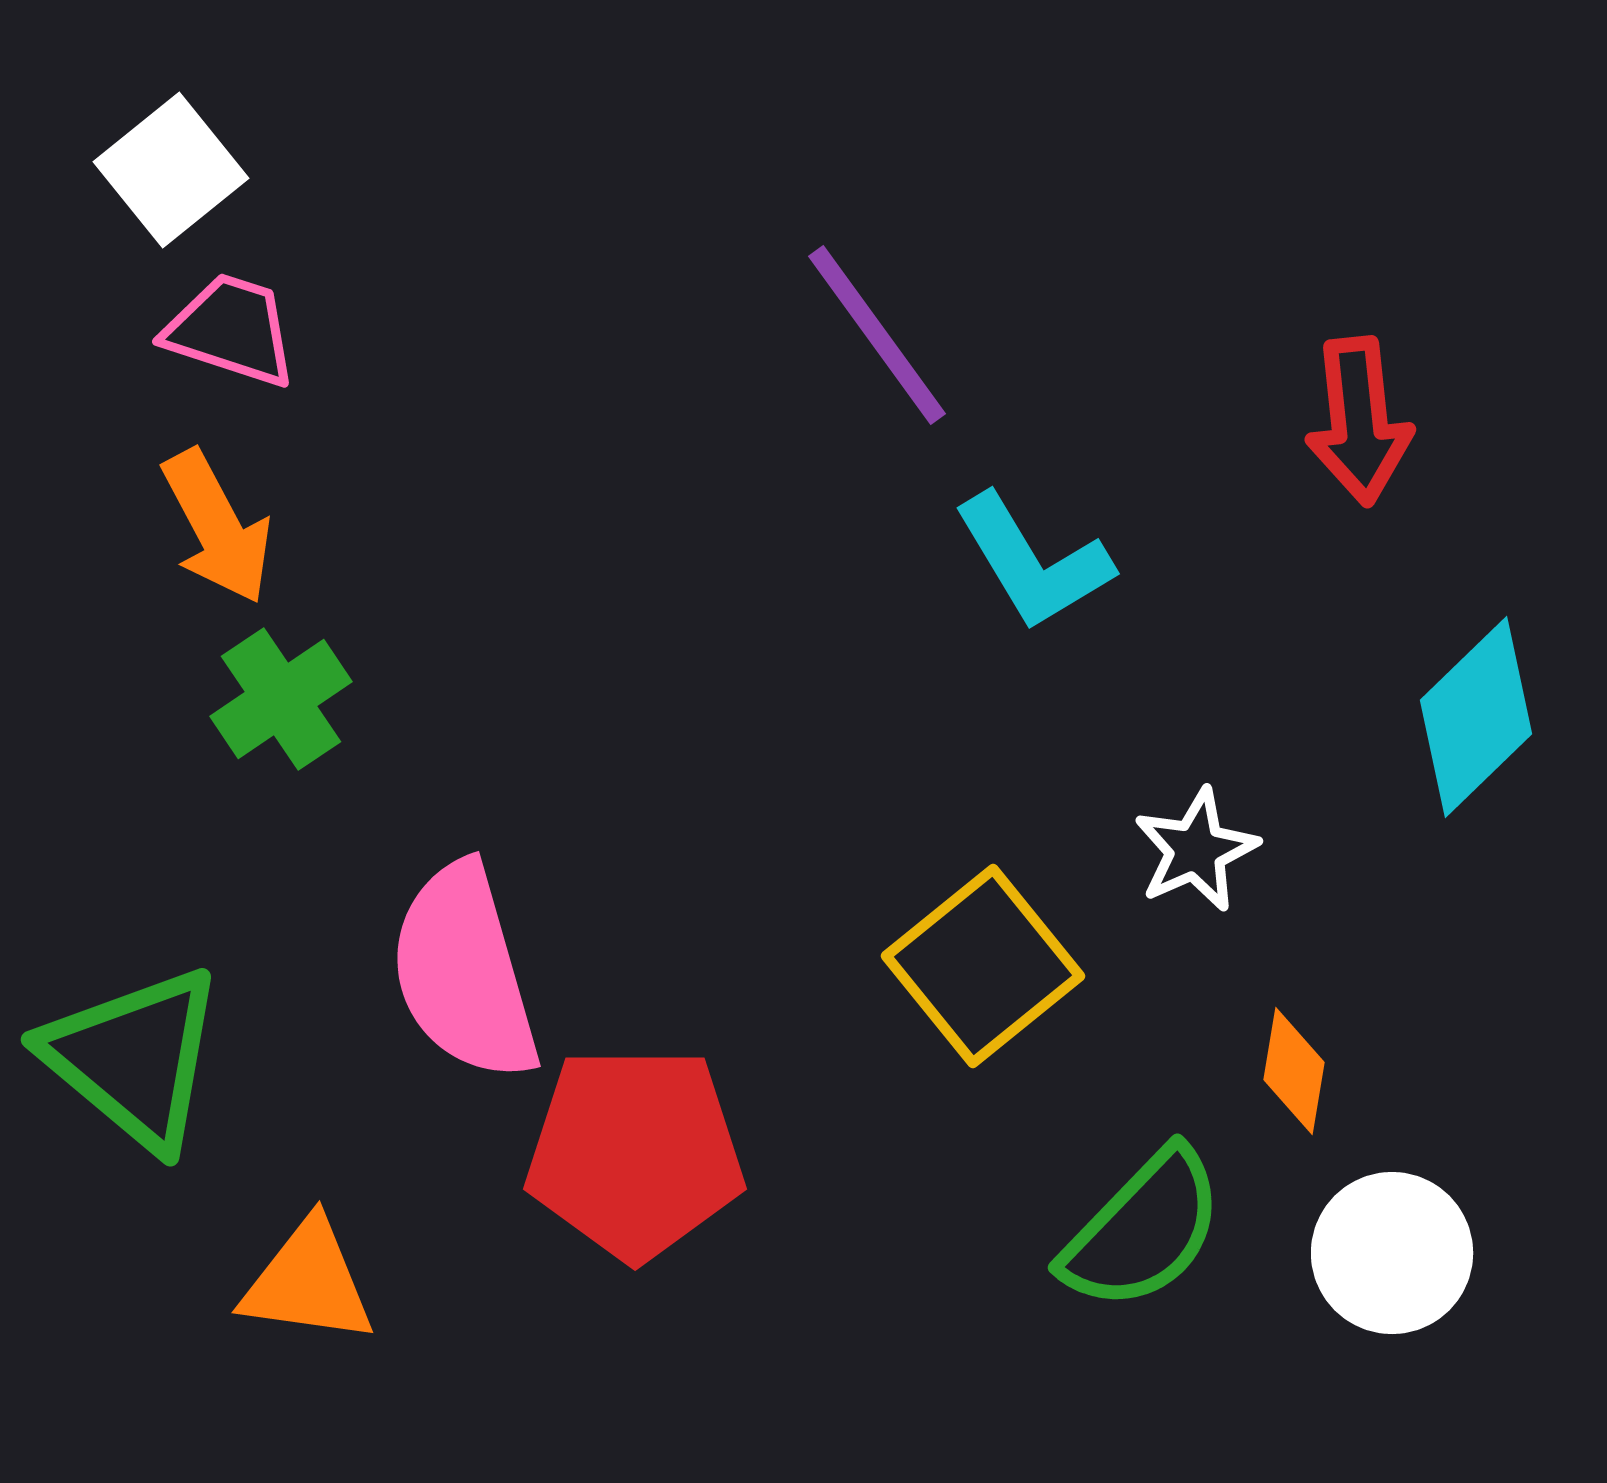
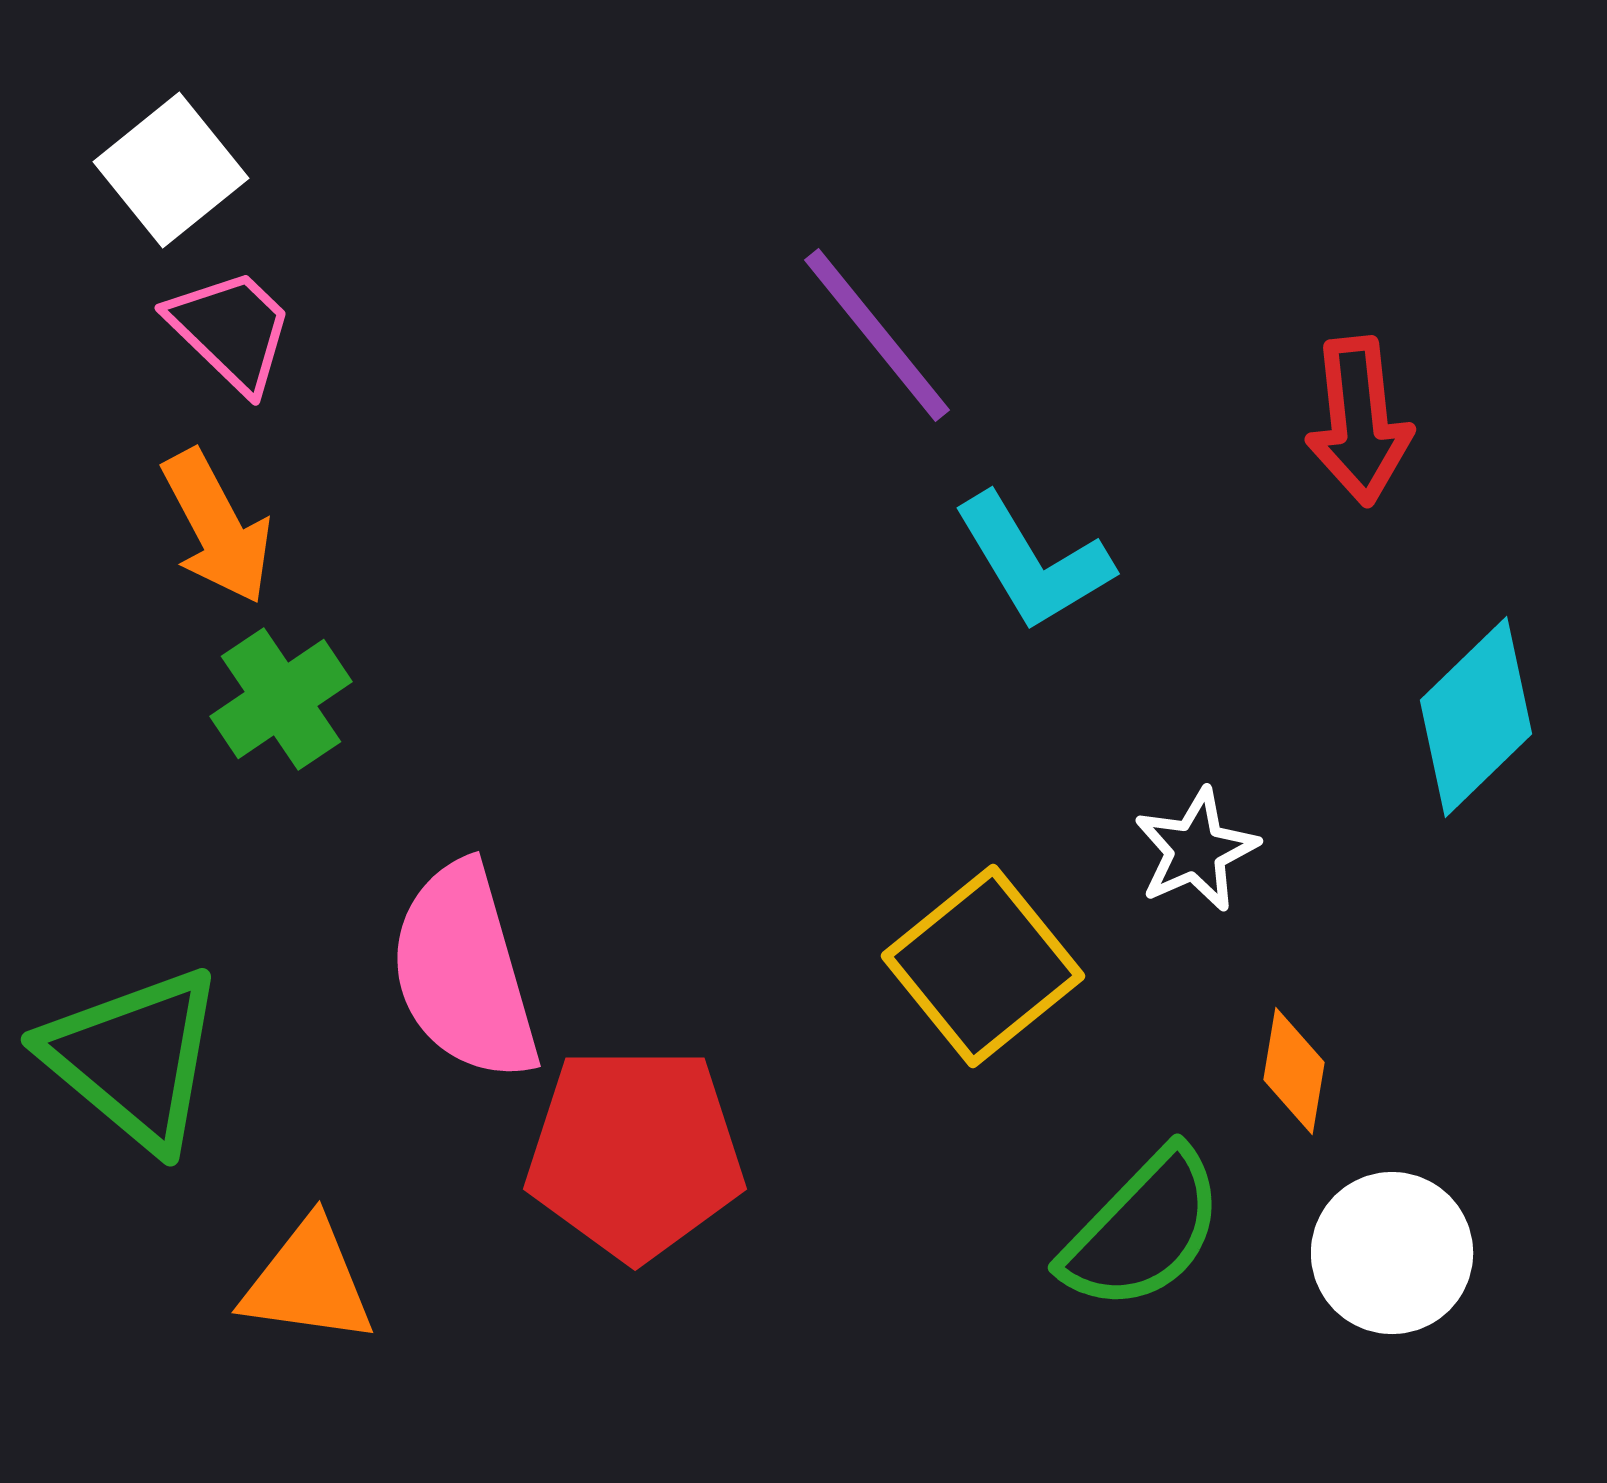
pink trapezoid: rotated 26 degrees clockwise
purple line: rotated 3 degrees counterclockwise
